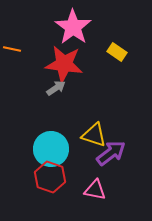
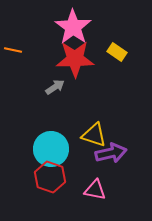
orange line: moved 1 px right, 1 px down
red star: moved 11 px right, 5 px up; rotated 9 degrees counterclockwise
gray arrow: moved 1 px left, 1 px up
purple arrow: rotated 24 degrees clockwise
